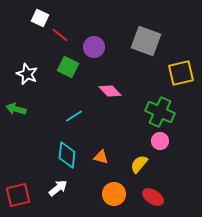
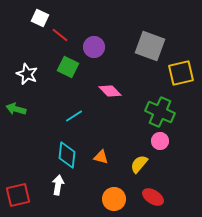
gray square: moved 4 px right, 5 px down
white arrow: moved 3 px up; rotated 42 degrees counterclockwise
orange circle: moved 5 px down
